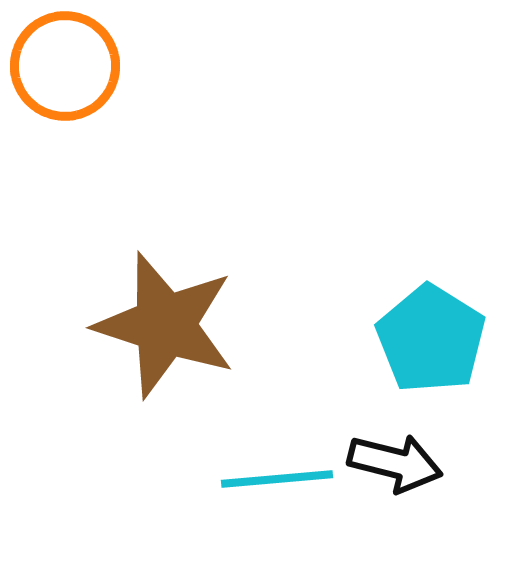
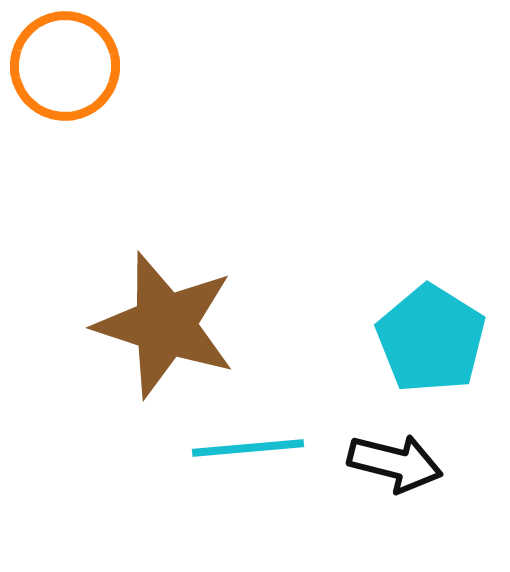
cyan line: moved 29 px left, 31 px up
